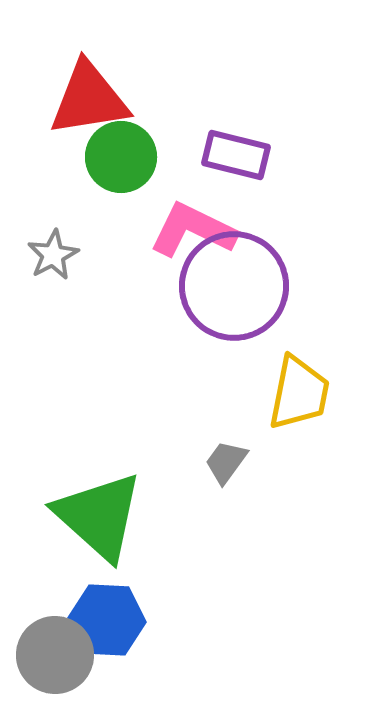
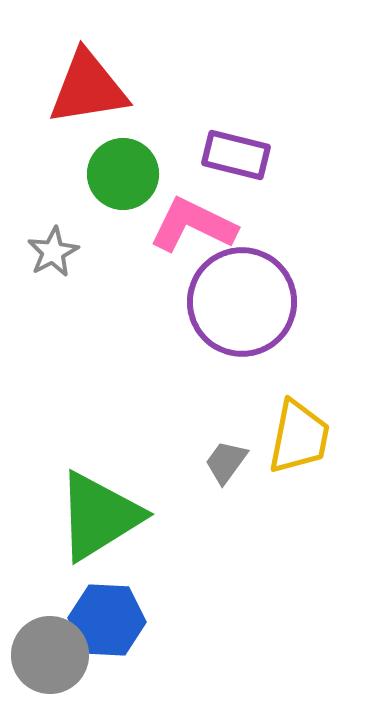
red triangle: moved 1 px left, 11 px up
green circle: moved 2 px right, 17 px down
pink L-shape: moved 5 px up
gray star: moved 3 px up
purple circle: moved 8 px right, 16 px down
yellow trapezoid: moved 44 px down
green triangle: rotated 46 degrees clockwise
gray circle: moved 5 px left
